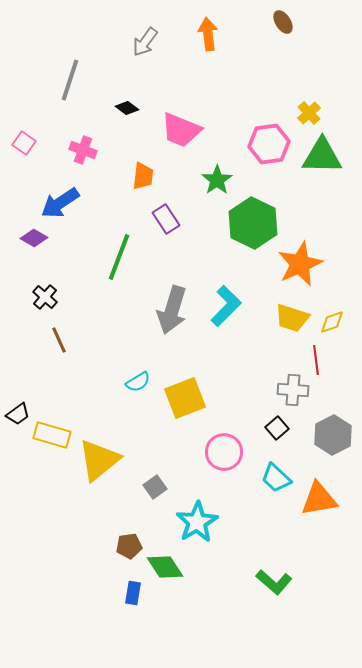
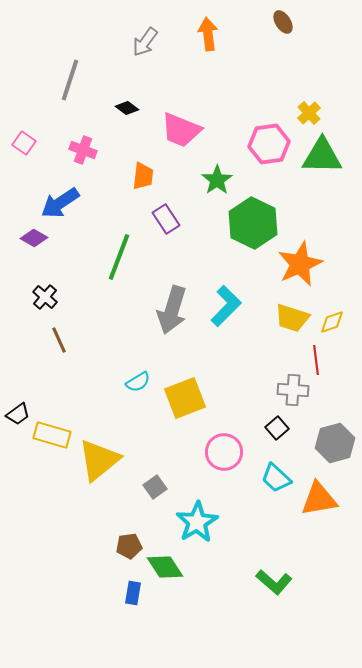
gray hexagon at (333, 435): moved 2 px right, 8 px down; rotated 12 degrees clockwise
